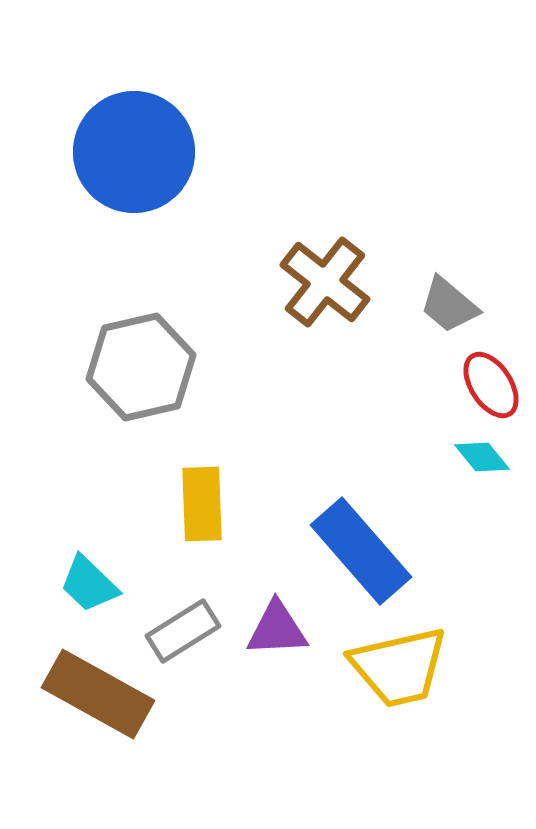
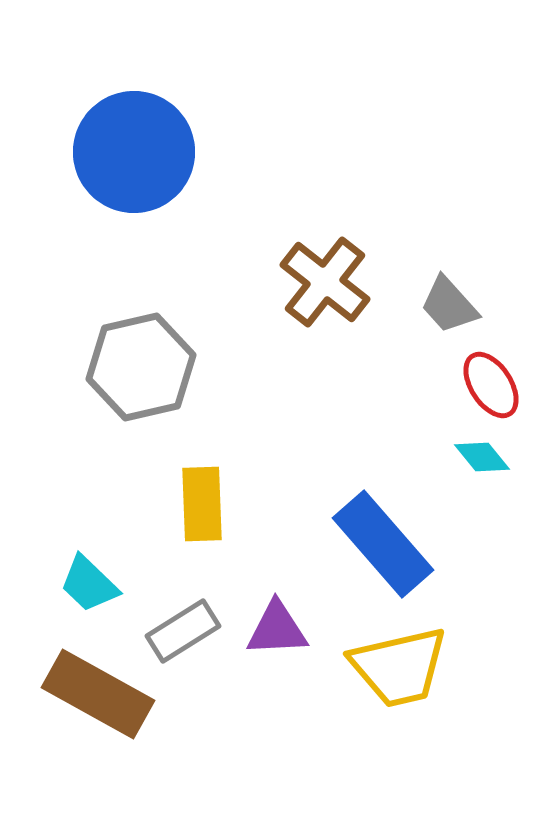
gray trapezoid: rotated 8 degrees clockwise
blue rectangle: moved 22 px right, 7 px up
